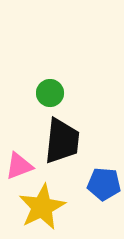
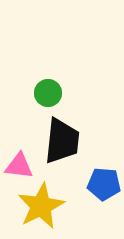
green circle: moved 2 px left
pink triangle: rotated 28 degrees clockwise
yellow star: moved 1 px left, 1 px up
